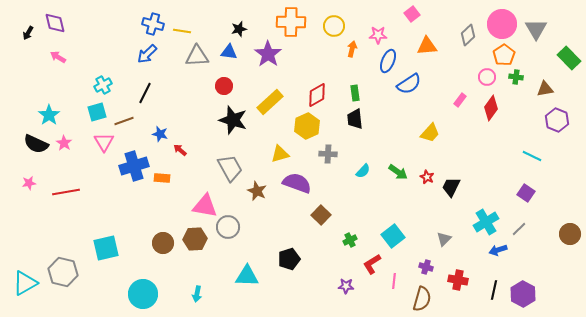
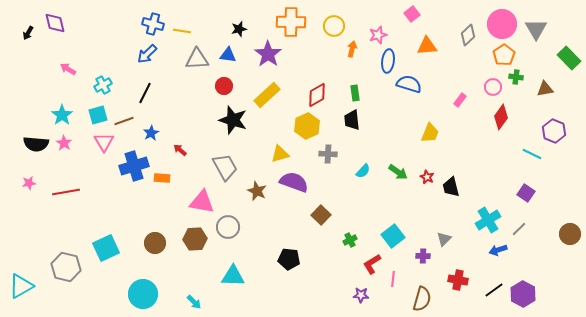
pink star at (378, 35): rotated 18 degrees counterclockwise
blue triangle at (229, 52): moved 1 px left, 3 px down
gray triangle at (197, 56): moved 3 px down
pink arrow at (58, 57): moved 10 px right, 12 px down
blue ellipse at (388, 61): rotated 15 degrees counterclockwise
pink circle at (487, 77): moved 6 px right, 10 px down
blue semicircle at (409, 84): rotated 130 degrees counterclockwise
yellow rectangle at (270, 102): moved 3 px left, 7 px up
red diamond at (491, 108): moved 10 px right, 9 px down
cyan square at (97, 112): moved 1 px right, 3 px down
cyan star at (49, 115): moved 13 px right
black trapezoid at (355, 119): moved 3 px left, 1 px down
purple hexagon at (557, 120): moved 3 px left, 11 px down
yellow trapezoid at (430, 133): rotated 20 degrees counterclockwise
blue star at (160, 134): moved 9 px left, 1 px up; rotated 28 degrees clockwise
black semicircle at (36, 144): rotated 20 degrees counterclockwise
cyan line at (532, 156): moved 2 px up
gray trapezoid at (230, 168): moved 5 px left, 1 px up
purple semicircle at (297, 183): moved 3 px left, 1 px up
black trapezoid at (451, 187): rotated 40 degrees counterclockwise
pink triangle at (205, 206): moved 3 px left, 4 px up
cyan cross at (486, 222): moved 2 px right, 2 px up
brown circle at (163, 243): moved 8 px left
cyan square at (106, 248): rotated 12 degrees counterclockwise
black pentagon at (289, 259): rotated 25 degrees clockwise
purple cross at (426, 267): moved 3 px left, 11 px up; rotated 16 degrees counterclockwise
gray hexagon at (63, 272): moved 3 px right, 5 px up
cyan triangle at (247, 276): moved 14 px left
pink line at (394, 281): moved 1 px left, 2 px up
cyan triangle at (25, 283): moved 4 px left, 3 px down
purple star at (346, 286): moved 15 px right, 9 px down
black line at (494, 290): rotated 42 degrees clockwise
cyan arrow at (197, 294): moved 3 px left, 8 px down; rotated 56 degrees counterclockwise
